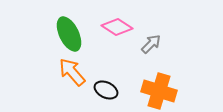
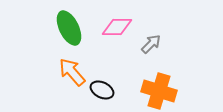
pink diamond: rotated 32 degrees counterclockwise
green ellipse: moved 6 px up
black ellipse: moved 4 px left
